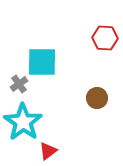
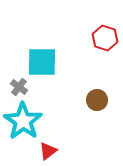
red hexagon: rotated 15 degrees clockwise
gray cross: moved 3 px down; rotated 18 degrees counterclockwise
brown circle: moved 2 px down
cyan star: moved 1 px up
